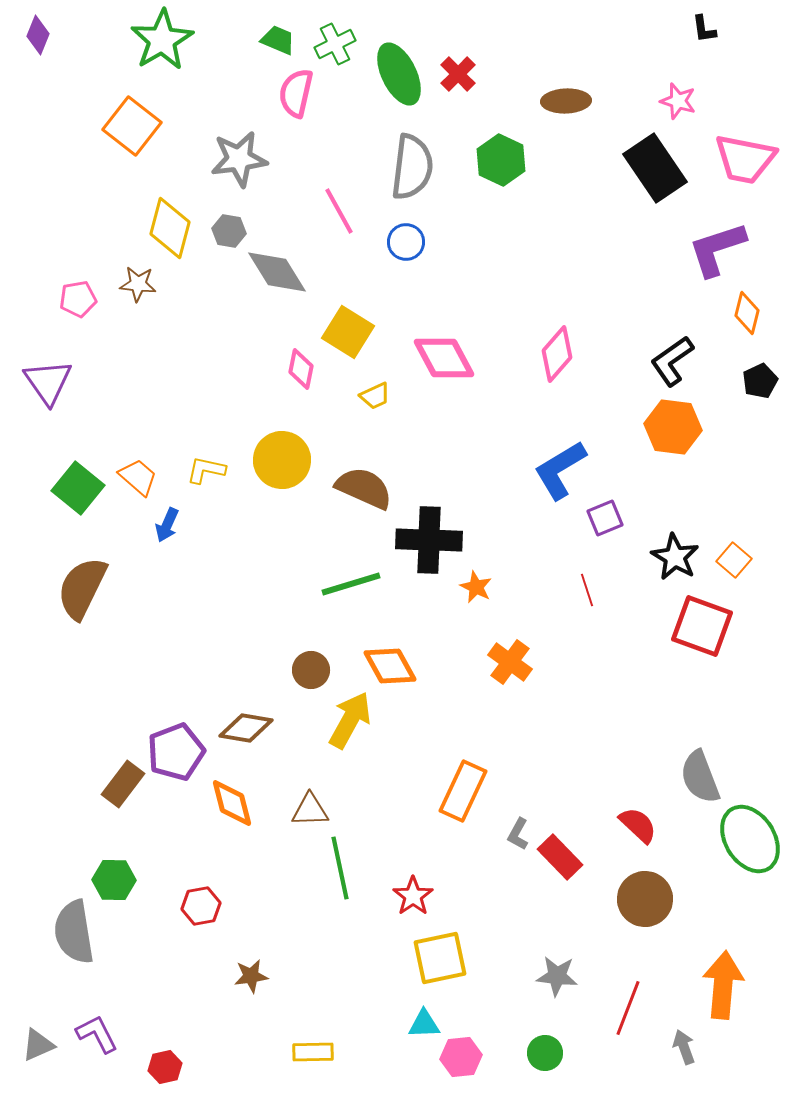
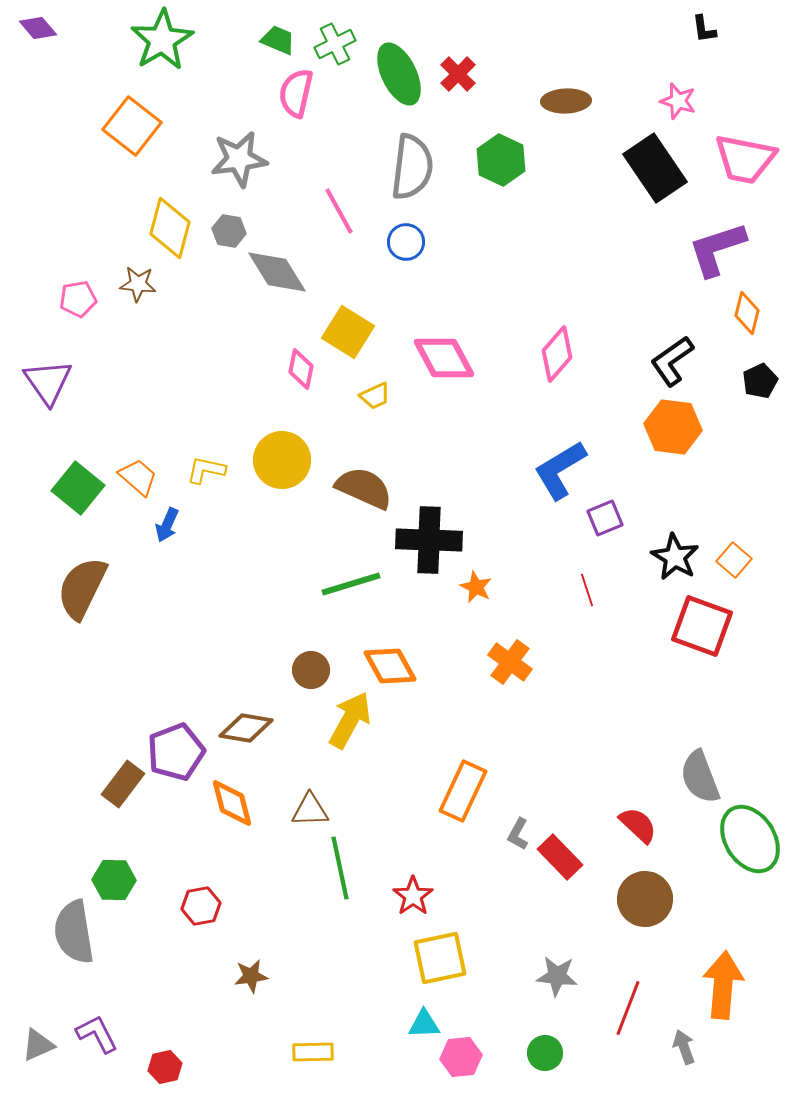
purple diamond at (38, 35): moved 7 px up; rotated 63 degrees counterclockwise
